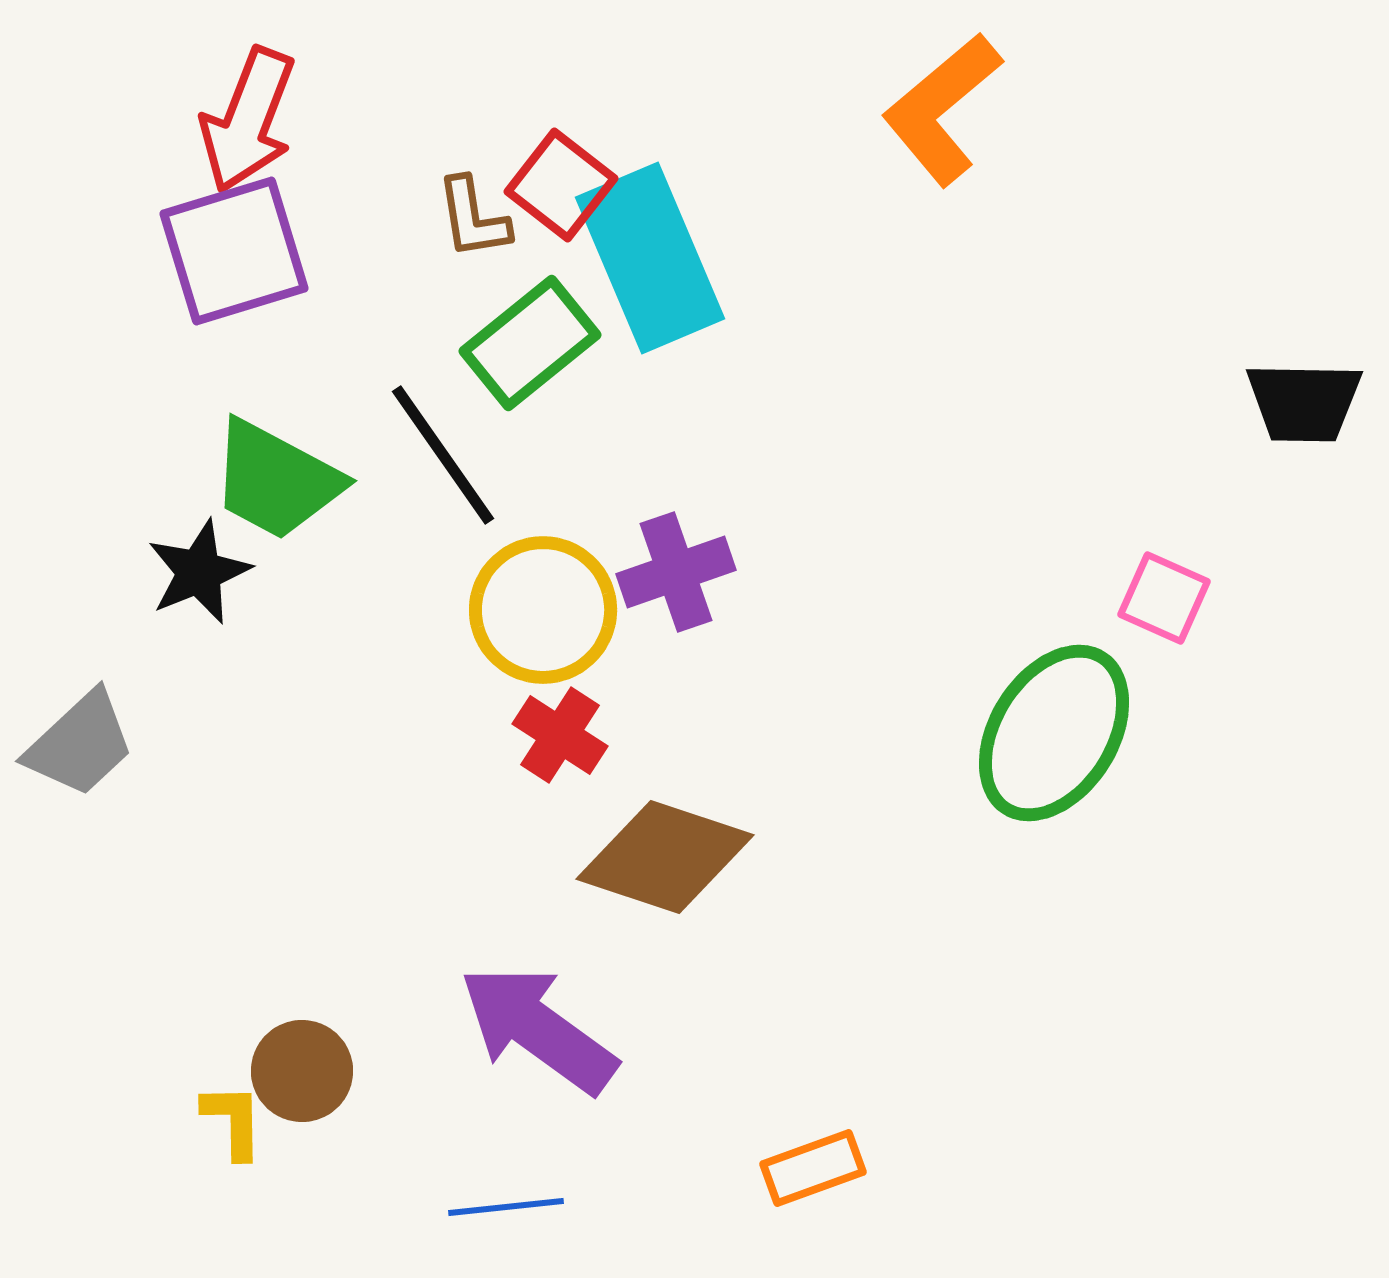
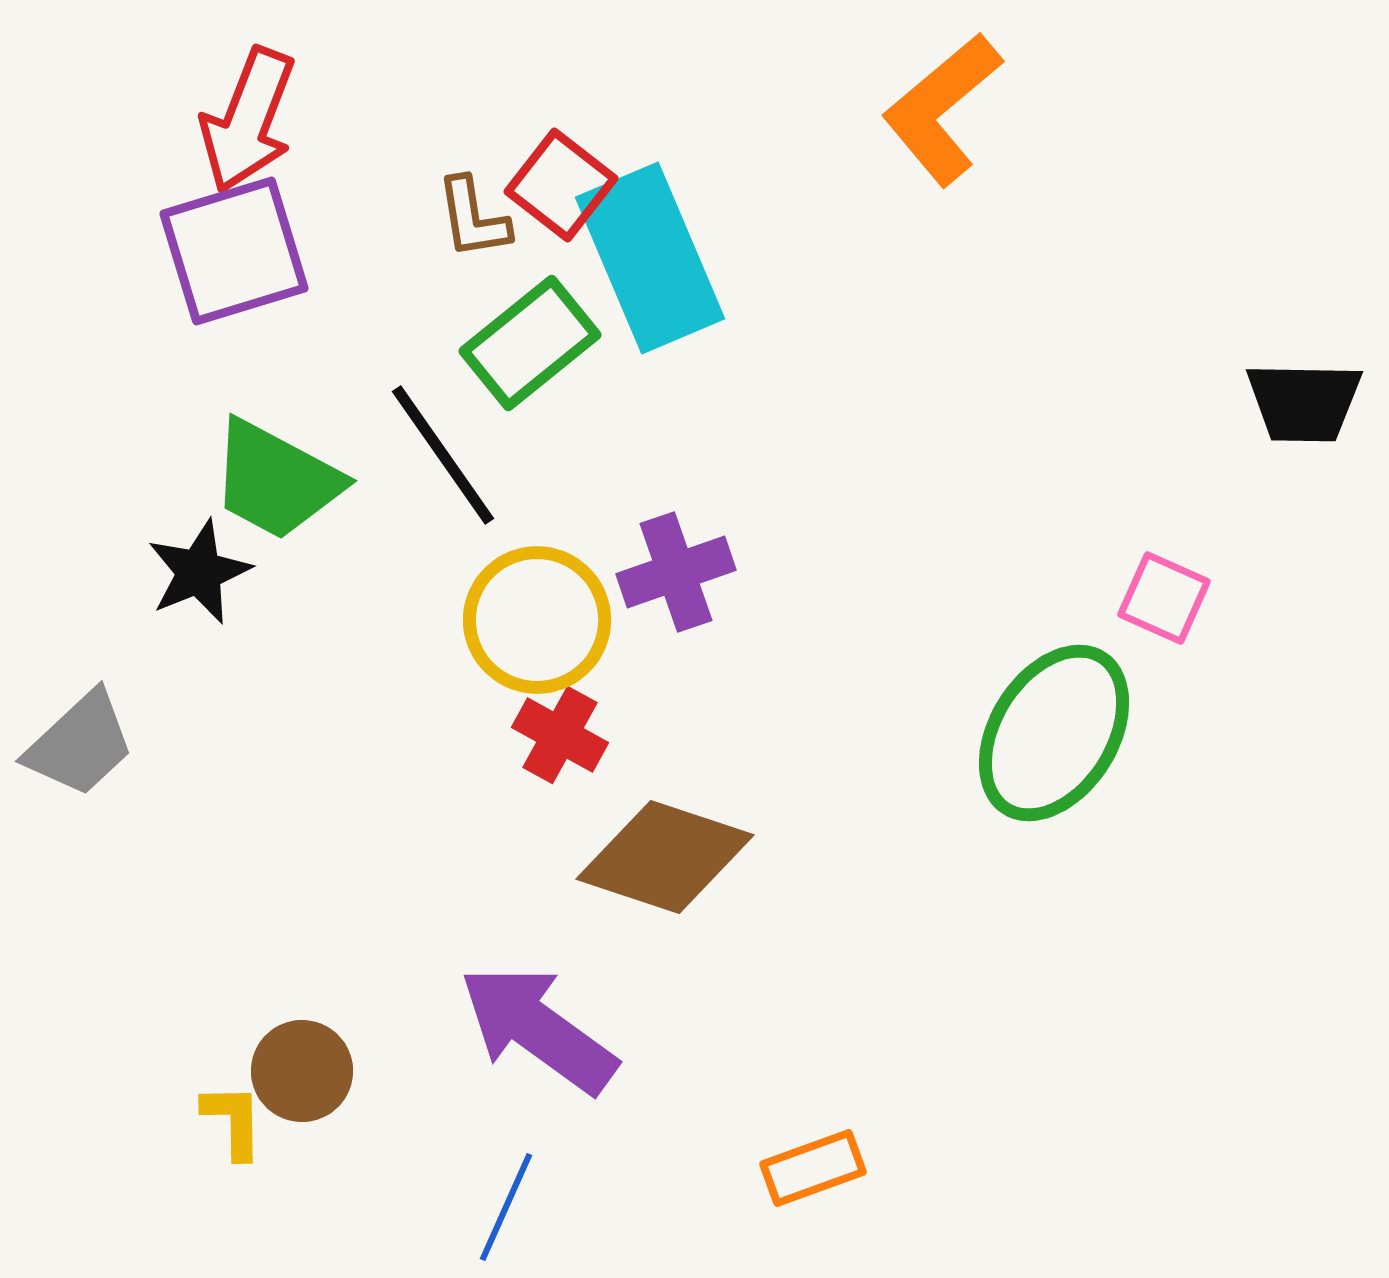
yellow circle: moved 6 px left, 10 px down
red cross: rotated 4 degrees counterclockwise
blue line: rotated 60 degrees counterclockwise
